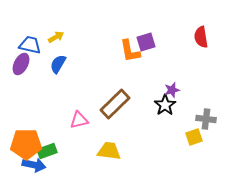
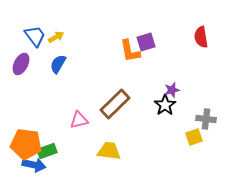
blue trapezoid: moved 5 px right, 9 px up; rotated 40 degrees clockwise
orange pentagon: rotated 8 degrees clockwise
